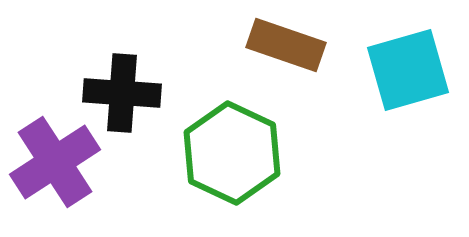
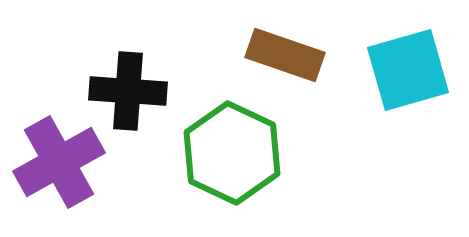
brown rectangle: moved 1 px left, 10 px down
black cross: moved 6 px right, 2 px up
purple cross: moved 4 px right; rotated 4 degrees clockwise
